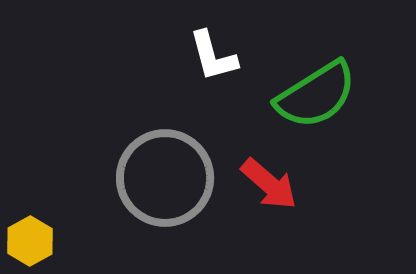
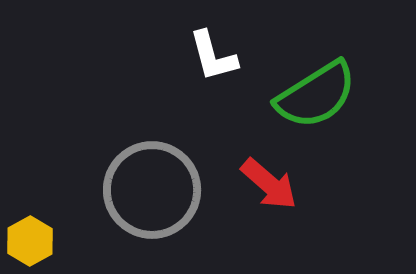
gray circle: moved 13 px left, 12 px down
